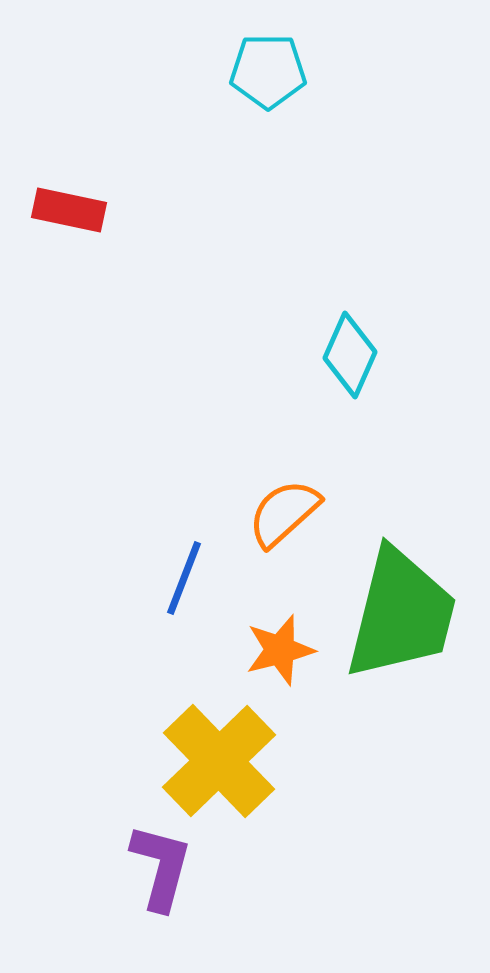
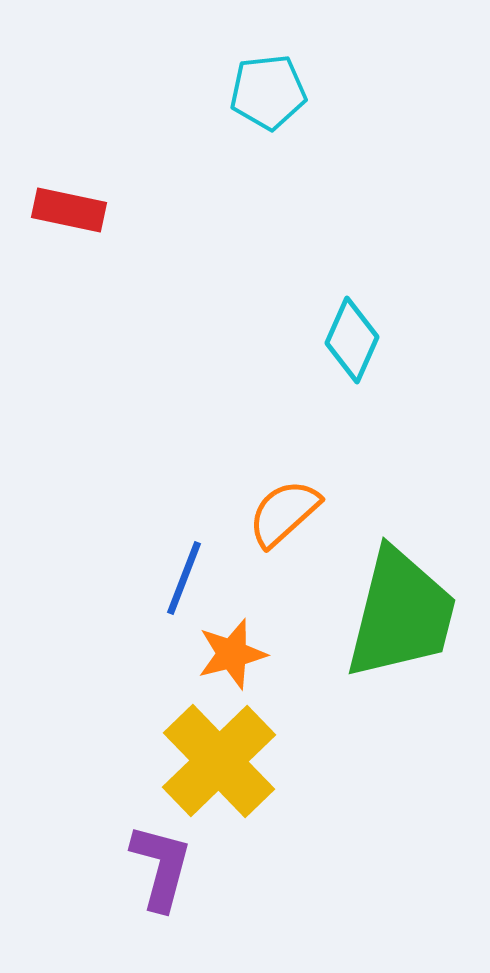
cyan pentagon: moved 21 px down; rotated 6 degrees counterclockwise
cyan diamond: moved 2 px right, 15 px up
orange star: moved 48 px left, 4 px down
